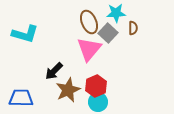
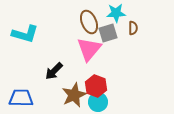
gray square: rotated 30 degrees clockwise
red hexagon: rotated 15 degrees counterclockwise
brown star: moved 6 px right, 5 px down
